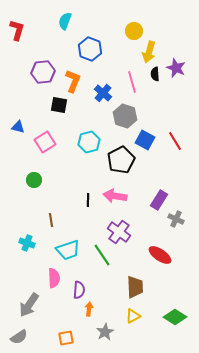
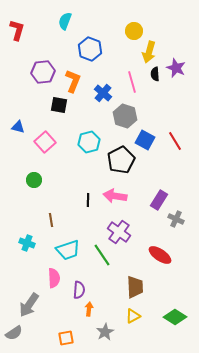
pink square: rotated 10 degrees counterclockwise
gray semicircle: moved 5 px left, 4 px up
